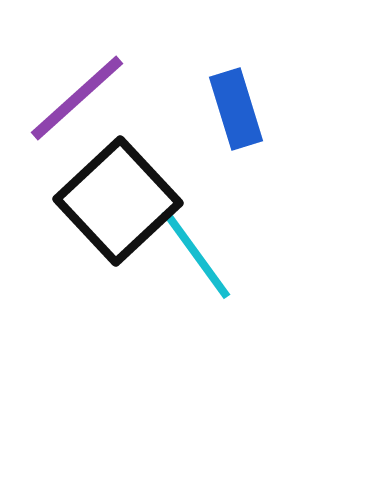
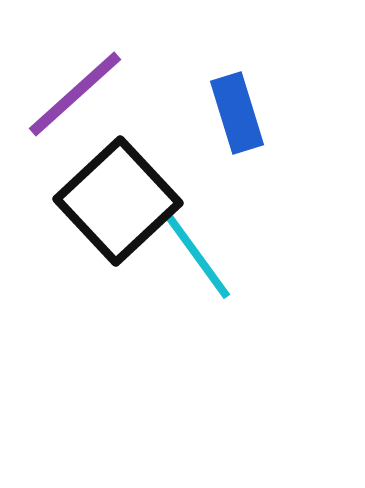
purple line: moved 2 px left, 4 px up
blue rectangle: moved 1 px right, 4 px down
